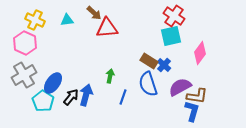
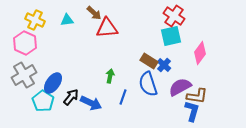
blue arrow: moved 5 px right, 8 px down; rotated 100 degrees clockwise
